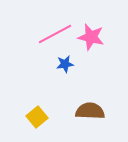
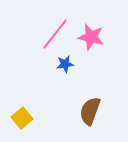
pink line: rotated 24 degrees counterclockwise
brown semicircle: rotated 72 degrees counterclockwise
yellow square: moved 15 px left, 1 px down
